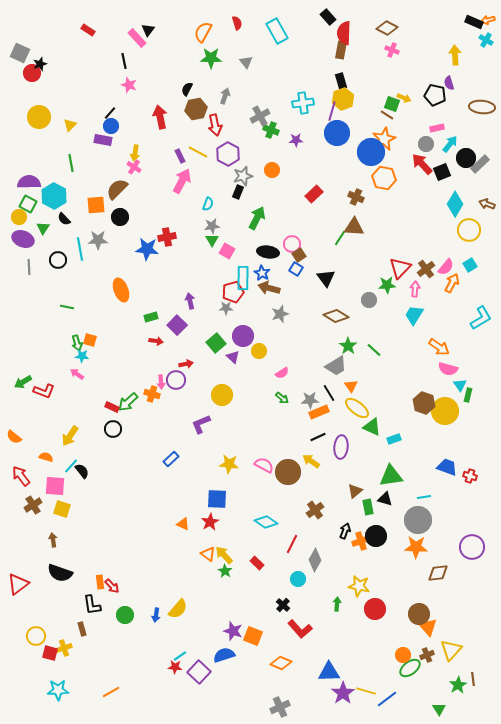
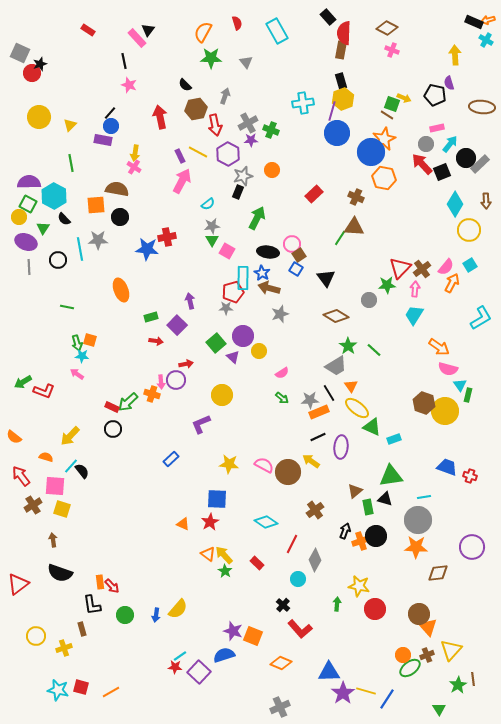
black semicircle at (187, 89): moved 2 px left, 4 px up; rotated 72 degrees counterclockwise
gray cross at (260, 116): moved 12 px left, 7 px down
purple star at (296, 140): moved 45 px left
brown semicircle at (117, 189): rotated 55 degrees clockwise
cyan semicircle at (208, 204): rotated 32 degrees clockwise
brown arrow at (487, 204): moved 1 px left, 3 px up; rotated 112 degrees counterclockwise
purple ellipse at (23, 239): moved 3 px right, 3 px down
brown cross at (426, 269): moved 4 px left
yellow arrow at (70, 436): rotated 10 degrees clockwise
red square at (50, 653): moved 31 px right, 34 px down
cyan star at (58, 690): rotated 15 degrees clockwise
blue line at (387, 699): rotated 20 degrees counterclockwise
